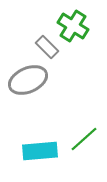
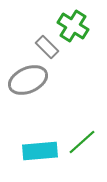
green line: moved 2 px left, 3 px down
